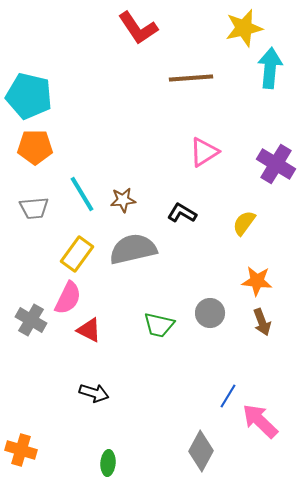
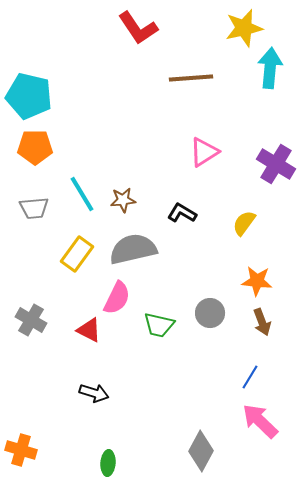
pink semicircle: moved 49 px right
blue line: moved 22 px right, 19 px up
